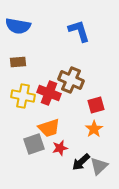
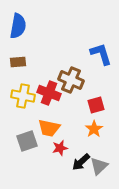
blue semicircle: rotated 90 degrees counterclockwise
blue L-shape: moved 22 px right, 23 px down
orange trapezoid: rotated 30 degrees clockwise
gray square: moved 7 px left, 3 px up
